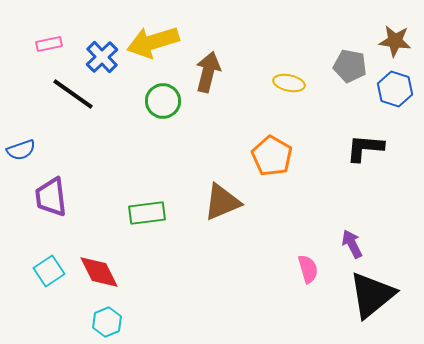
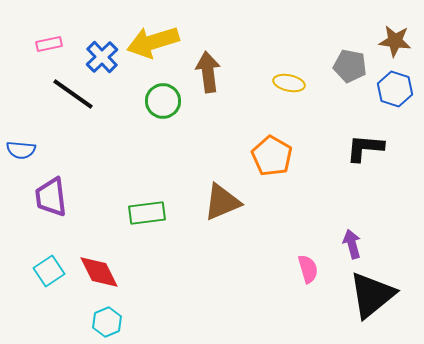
brown arrow: rotated 21 degrees counterclockwise
blue semicircle: rotated 24 degrees clockwise
purple arrow: rotated 12 degrees clockwise
